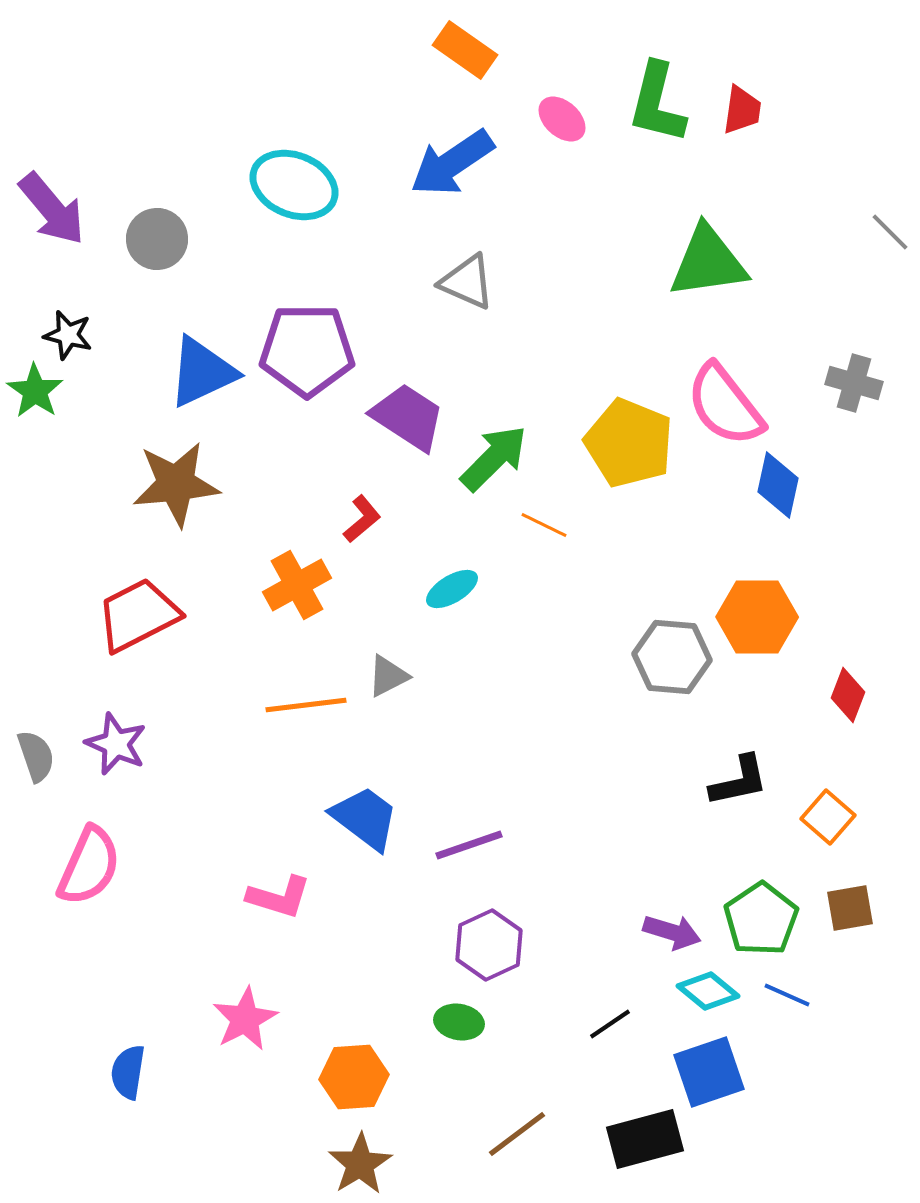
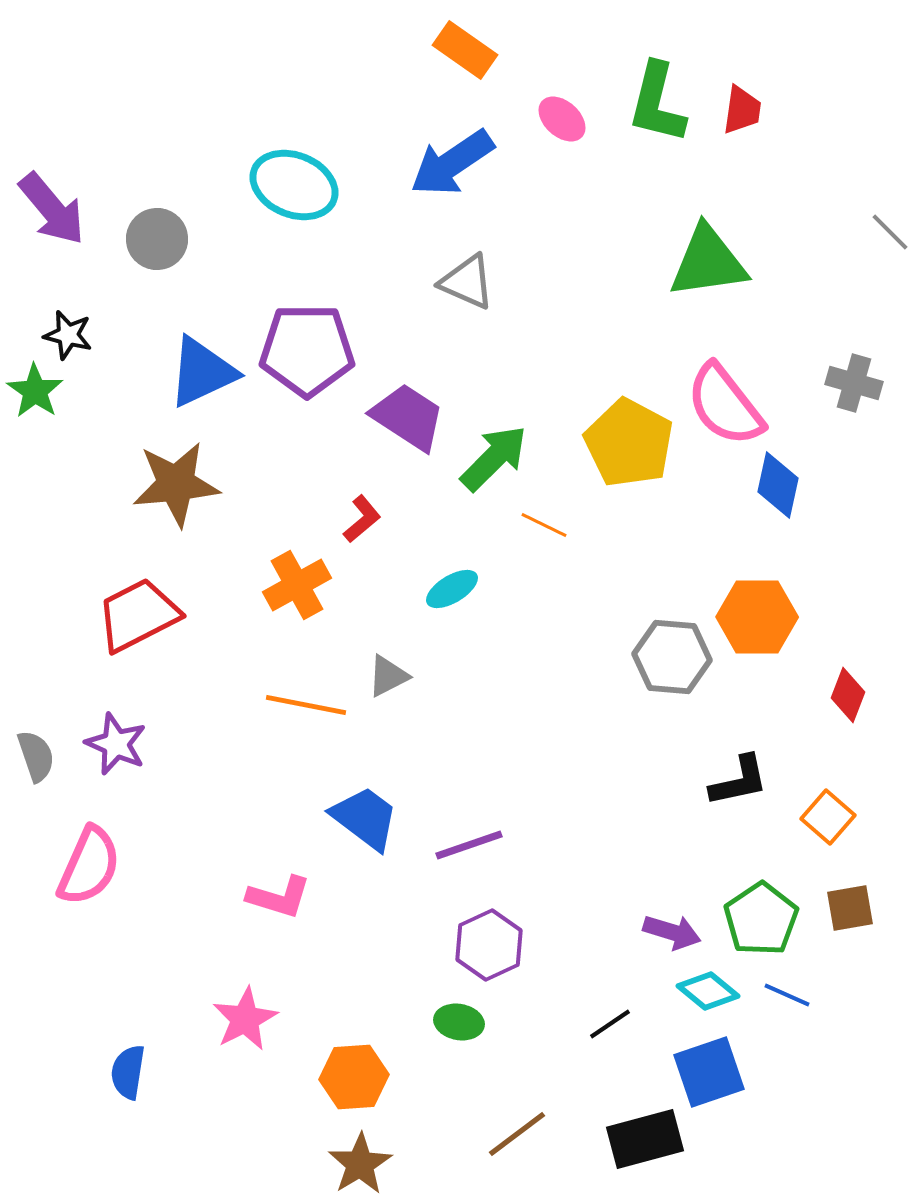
yellow pentagon at (629, 443): rotated 6 degrees clockwise
orange line at (306, 705): rotated 18 degrees clockwise
